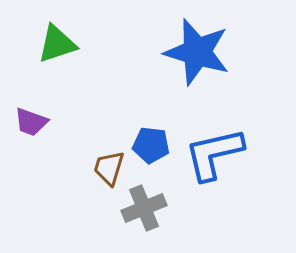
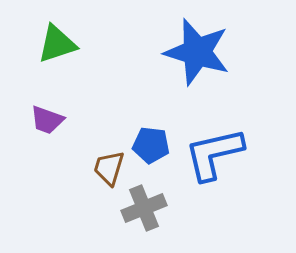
purple trapezoid: moved 16 px right, 2 px up
